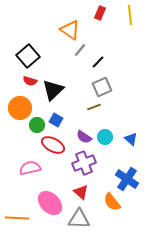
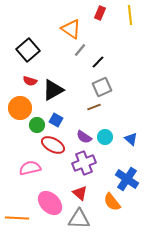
orange triangle: moved 1 px right, 1 px up
black square: moved 6 px up
black triangle: rotated 15 degrees clockwise
red triangle: moved 1 px left, 1 px down
